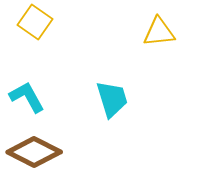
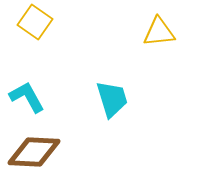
brown diamond: rotated 24 degrees counterclockwise
